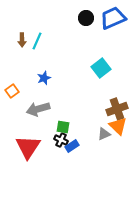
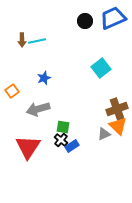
black circle: moved 1 px left, 3 px down
cyan line: rotated 54 degrees clockwise
black cross: rotated 16 degrees clockwise
